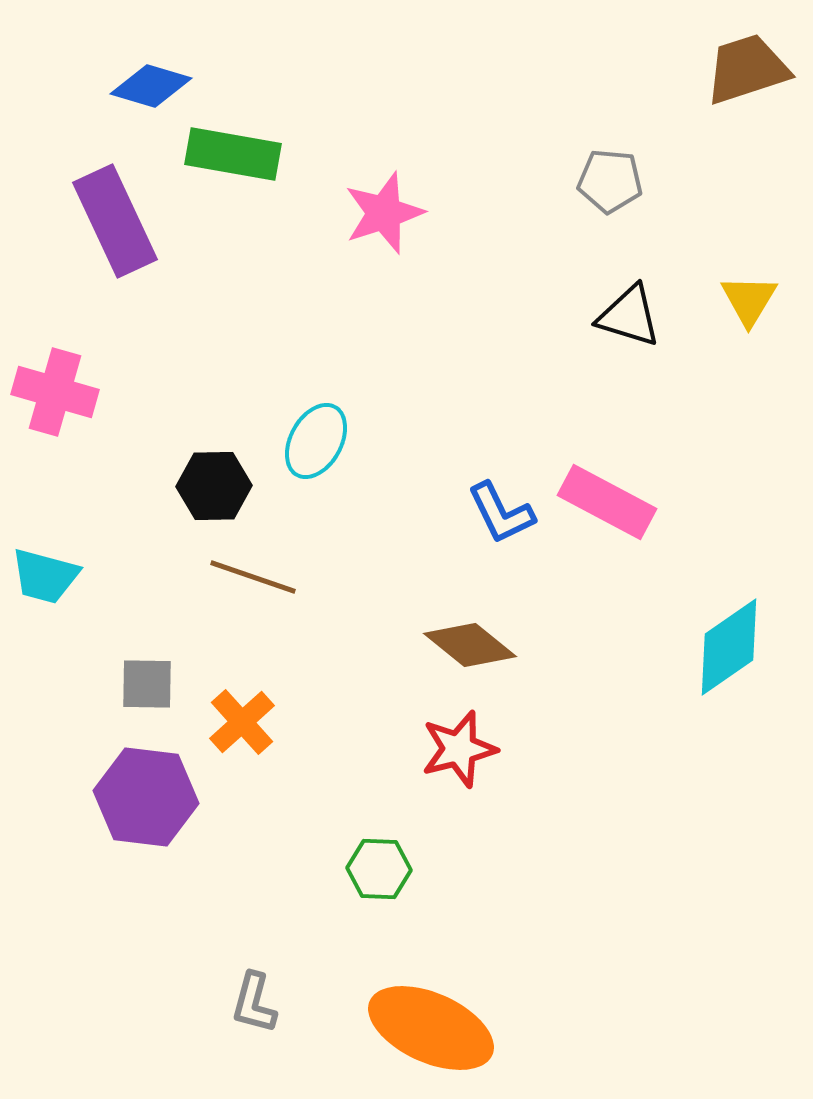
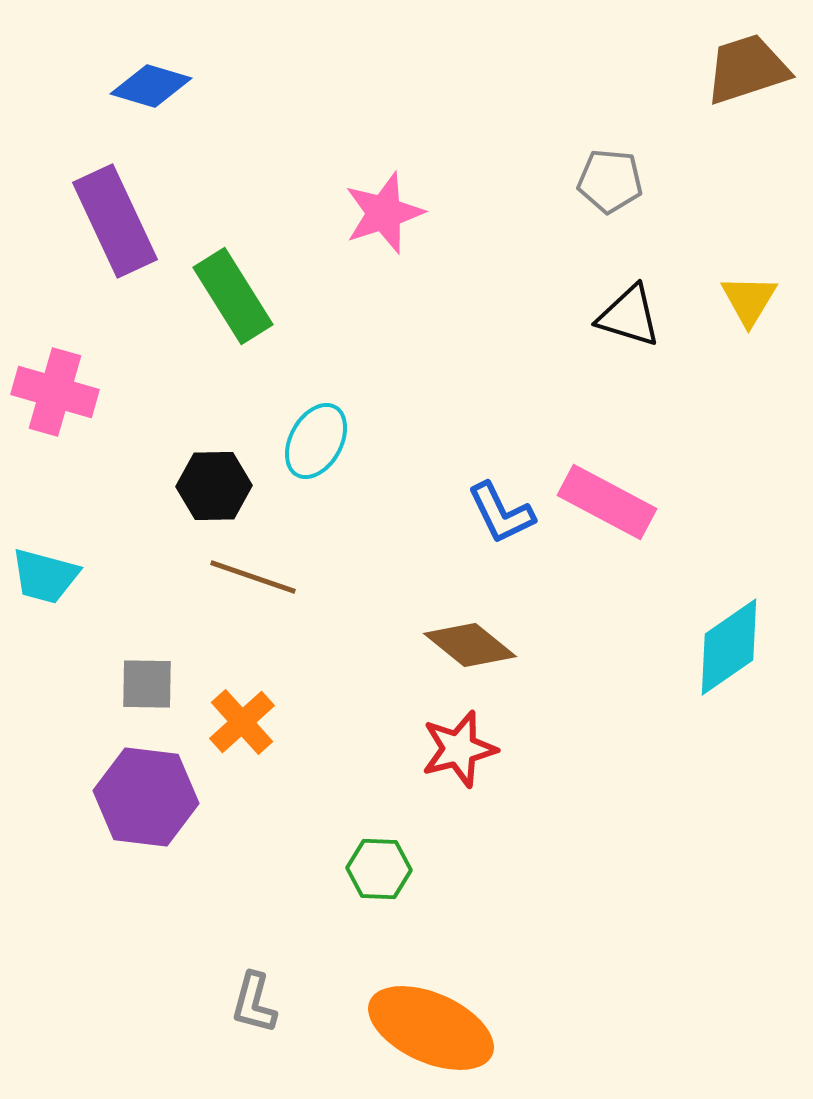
green rectangle: moved 142 px down; rotated 48 degrees clockwise
